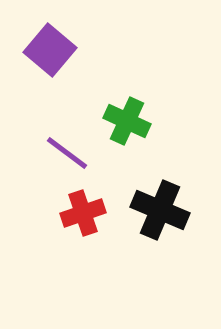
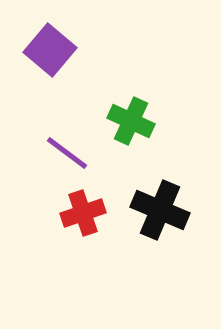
green cross: moved 4 px right
